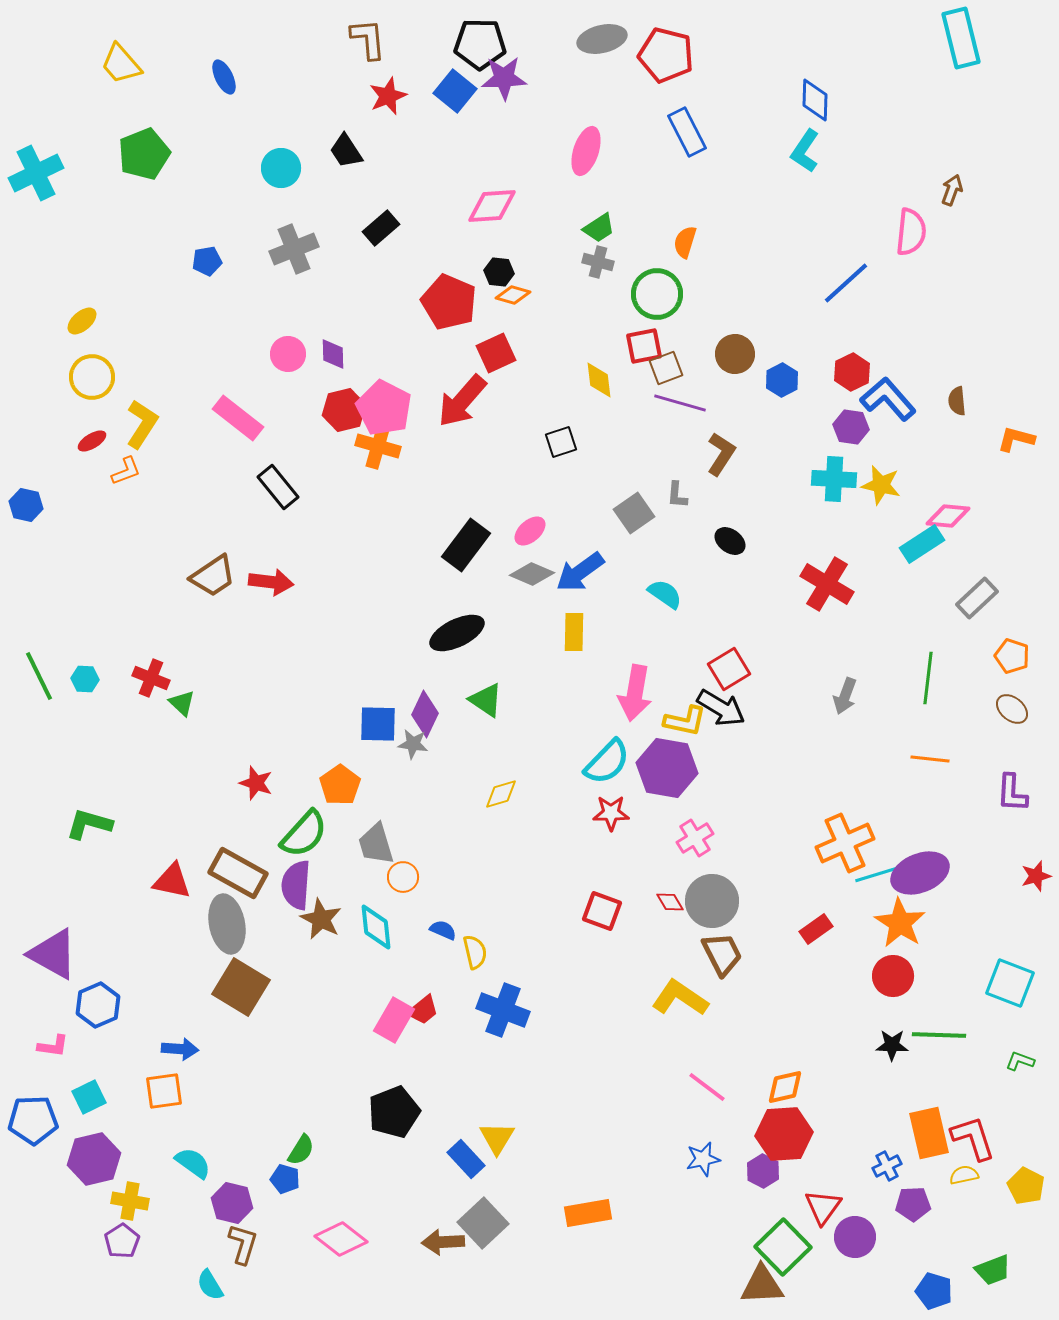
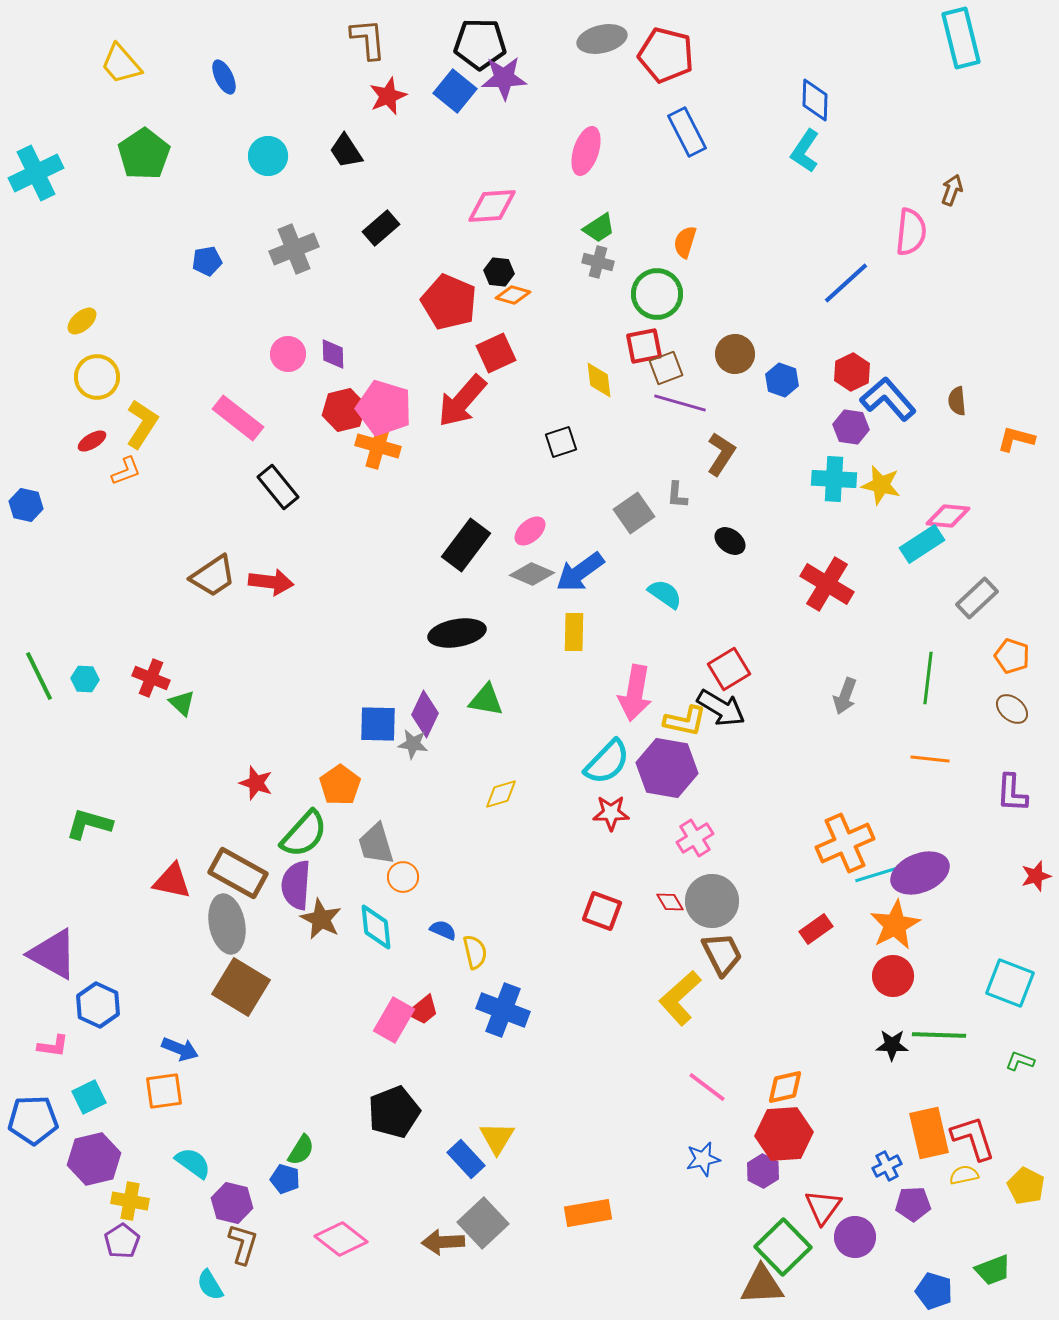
green pentagon at (144, 154): rotated 12 degrees counterclockwise
cyan circle at (281, 168): moved 13 px left, 12 px up
yellow circle at (92, 377): moved 5 px right
blue hexagon at (782, 380): rotated 12 degrees counterclockwise
pink pentagon at (384, 408): rotated 10 degrees counterclockwise
black ellipse at (457, 633): rotated 16 degrees clockwise
green triangle at (486, 700): rotated 24 degrees counterclockwise
orange star at (900, 923): moved 5 px left, 2 px down; rotated 12 degrees clockwise
yellow L-shape at (680, 998): rotated 76 degrees counterclockwise
blue hexagon at (98, 1005): rotated 12 degrees counterclockwise
blue arrow at (180, 1049): rotated 18 degrees clockwise
